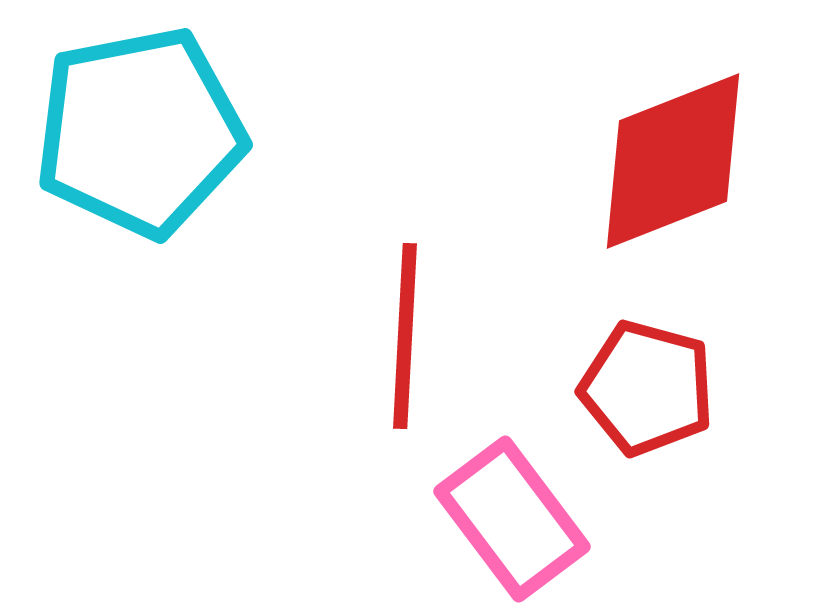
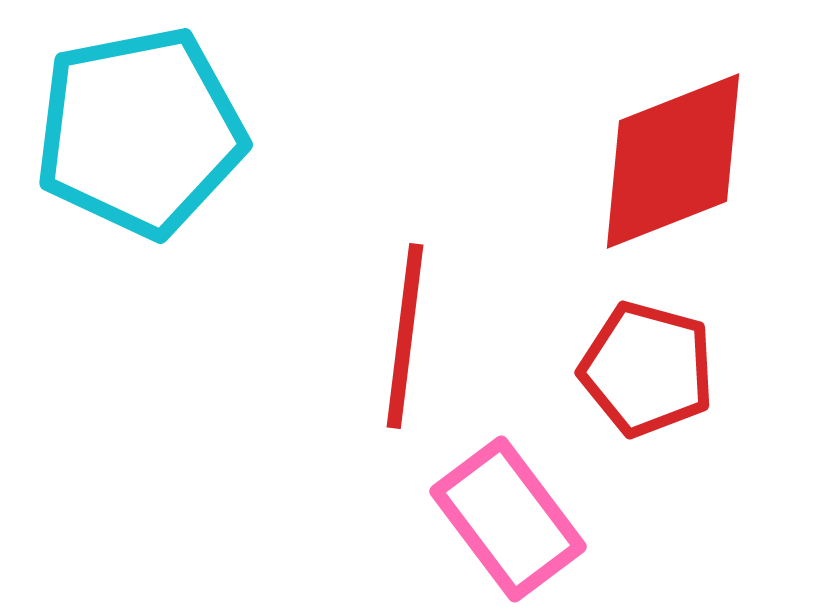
red line: rotated 4 degrees clockwise
red pentagon: moved 19 px up
pink rectangle: moved 4 px left
